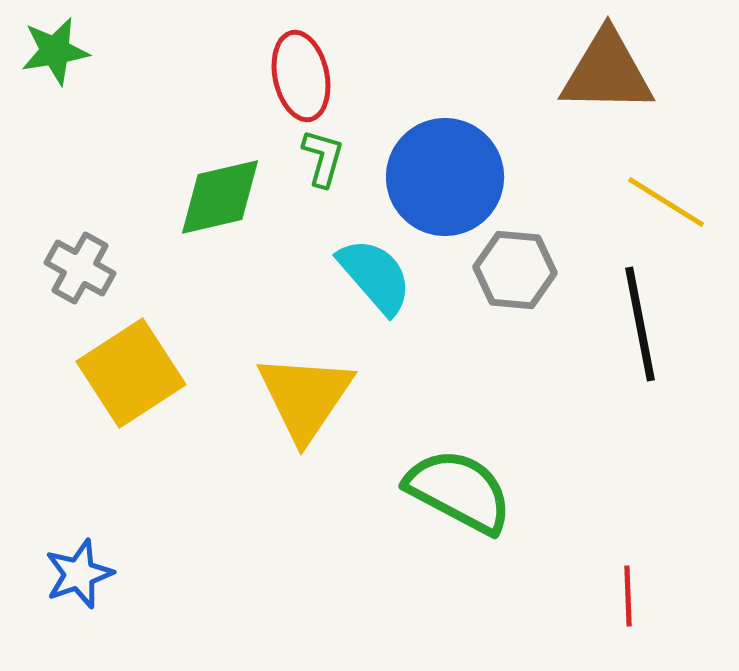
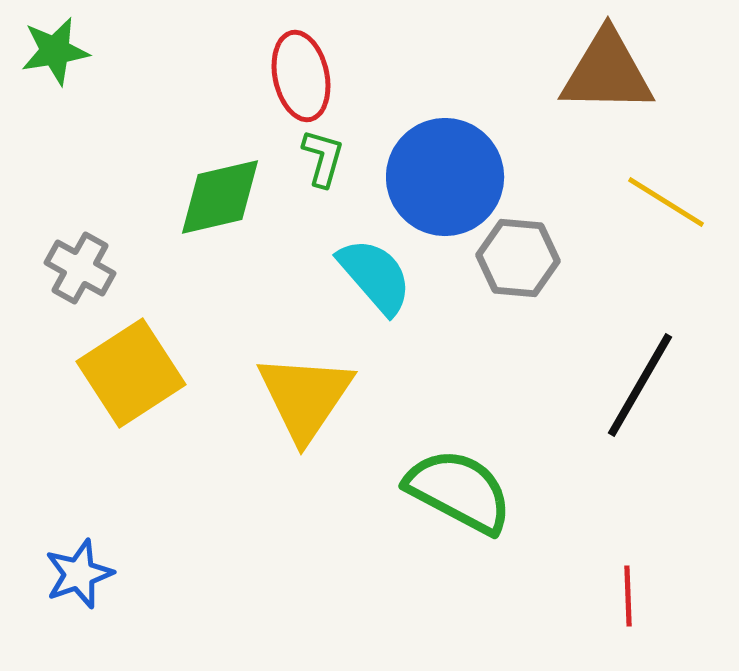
gray hexagon: moved 3 px right, 12 px up
black line: moved 61 px down; rotated 41 degrees clockwise
